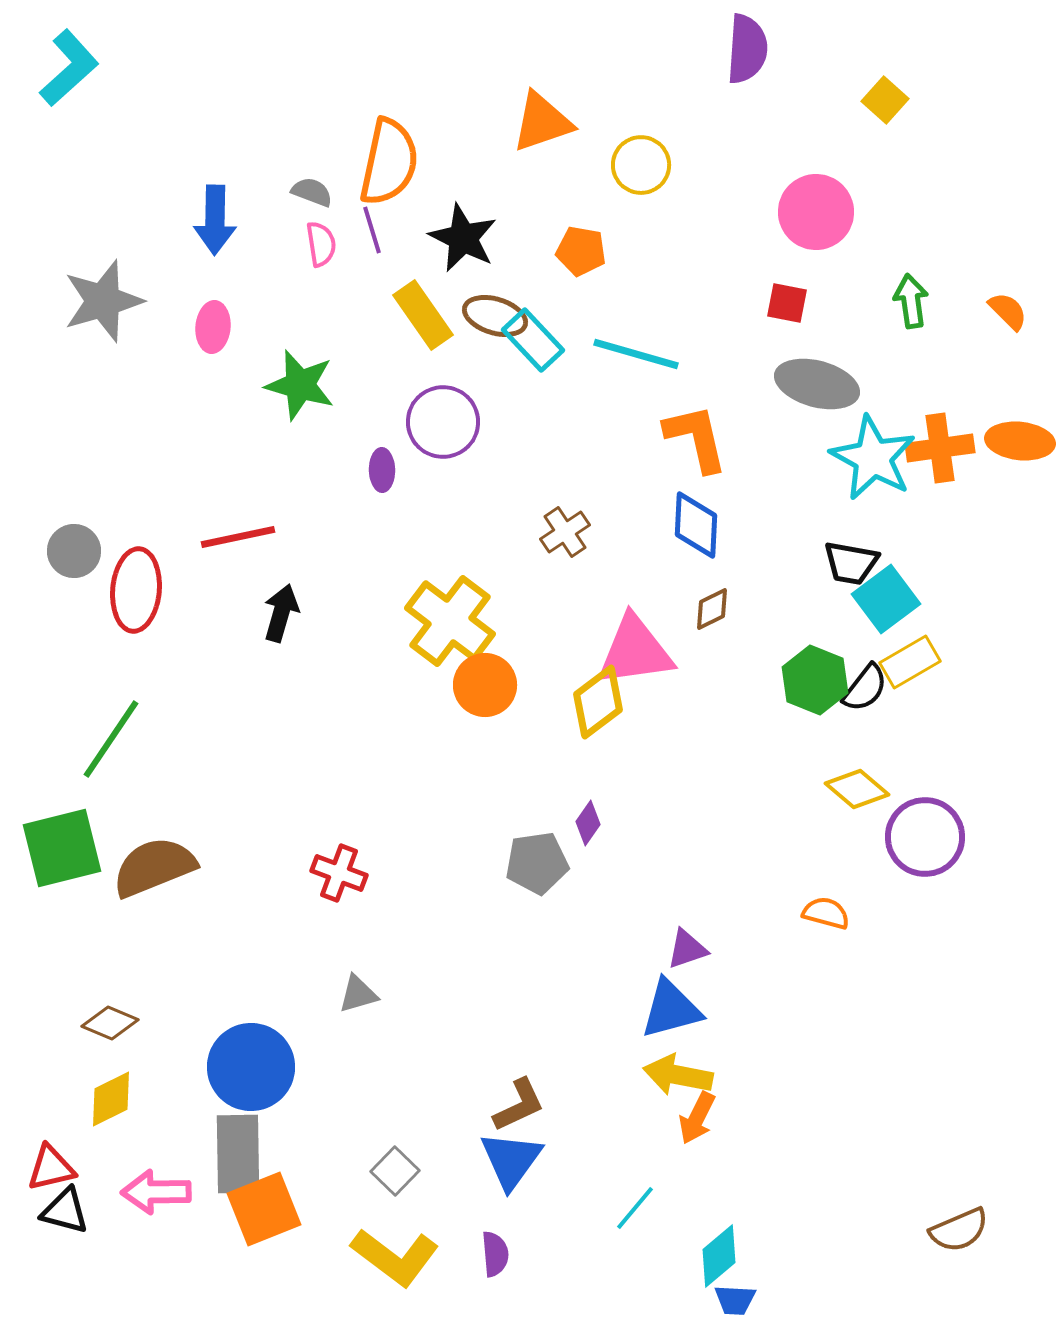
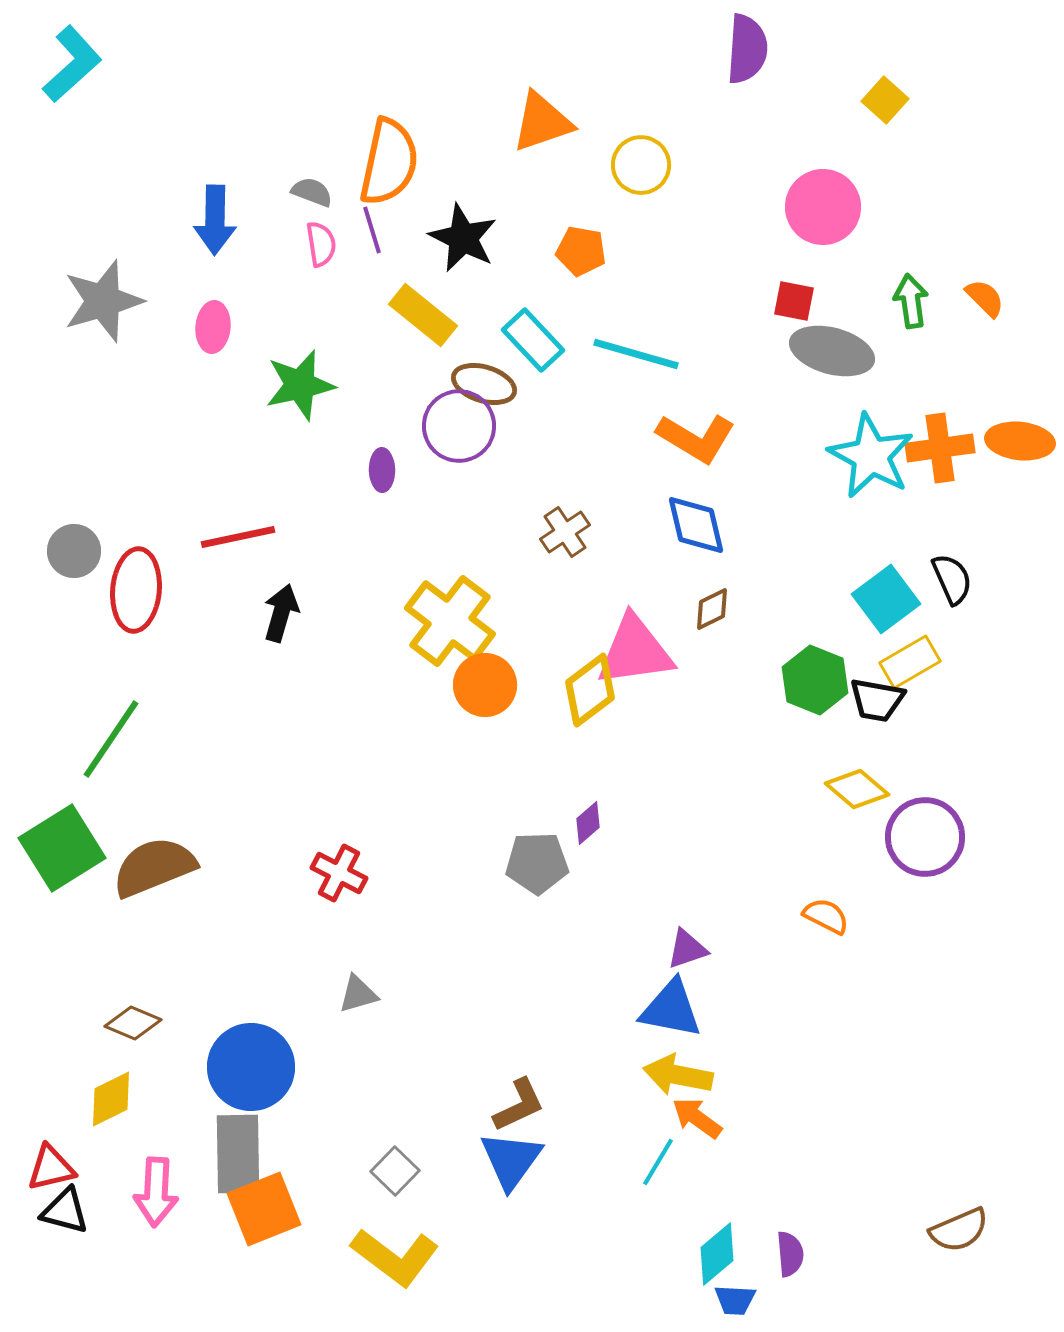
cyan L-shape at (69, 68): moved 3 px right, 4 px up
pink circle at (816, 212): moved 7 px right, 5 px up
red square at (787, 303): moved 7 px right, 2 px up
orange semicircle at (1008, 311): moved 23 px left, 13 px up
yellow rectangle at (423, 315): rotated 16 degrees counterclockwise
brown ellipse at (495, 316): moved 11 px left, 68 px down
gray ellipse at (817, 384): moved 15 px right, 33 px up
green star at (300, 385): rotated 28 degrees counterclockwise
purple circle at (443, 422): moved 16 px right, 4 px down
orange L-shape at (696, 438): rotated 134 degrees clockwise
cyan star at (873, 458): moved 2 px left, 2 px up
blue diamond at (696, 525): rotated 16 degrees counterclockwise
black trapezoid at (851, 563): moved 26 px right, 137 px down
black semicircle at (865, 688): moved 87 px right, 109 px up; rotated 62 degrees counterclockwise
yellow diamond at (598, 702): moved 8 px left, 12 px up
purple diamond at (588, 823): rotated 15 degrees clockwise
green square at (62, 848): rotated 18 degrees counterclockwise
gray pentagon at (537, 863): rotated 6 degrees clockwise
red cross at (339, 873): rotated 6 degrees clockwise
orange semicircle at (826, 913): moved 3 px down; rotated 12 degrees clockwise
blue triangle at (671, 1009): rotated 26 degrees clockwise
brown diamond at (110, 1023): moved 23 px right
orange arrow at (697, 1118): rotated 100 degrees clockwise
pink arrow at (156, 1192): rotated 86 degrees counterclockwise
cyan line at (635, 1208): moved 23 px right, 46 px up; rotated 9 degrees counterclockwise
purple semicircle at (495, 1254): moved 295 px right
cyan diamond at (719, 1256): moved 2 px left, 2 px up
